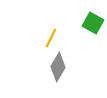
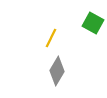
gray diamond: moved 1 px left, 4 px down
